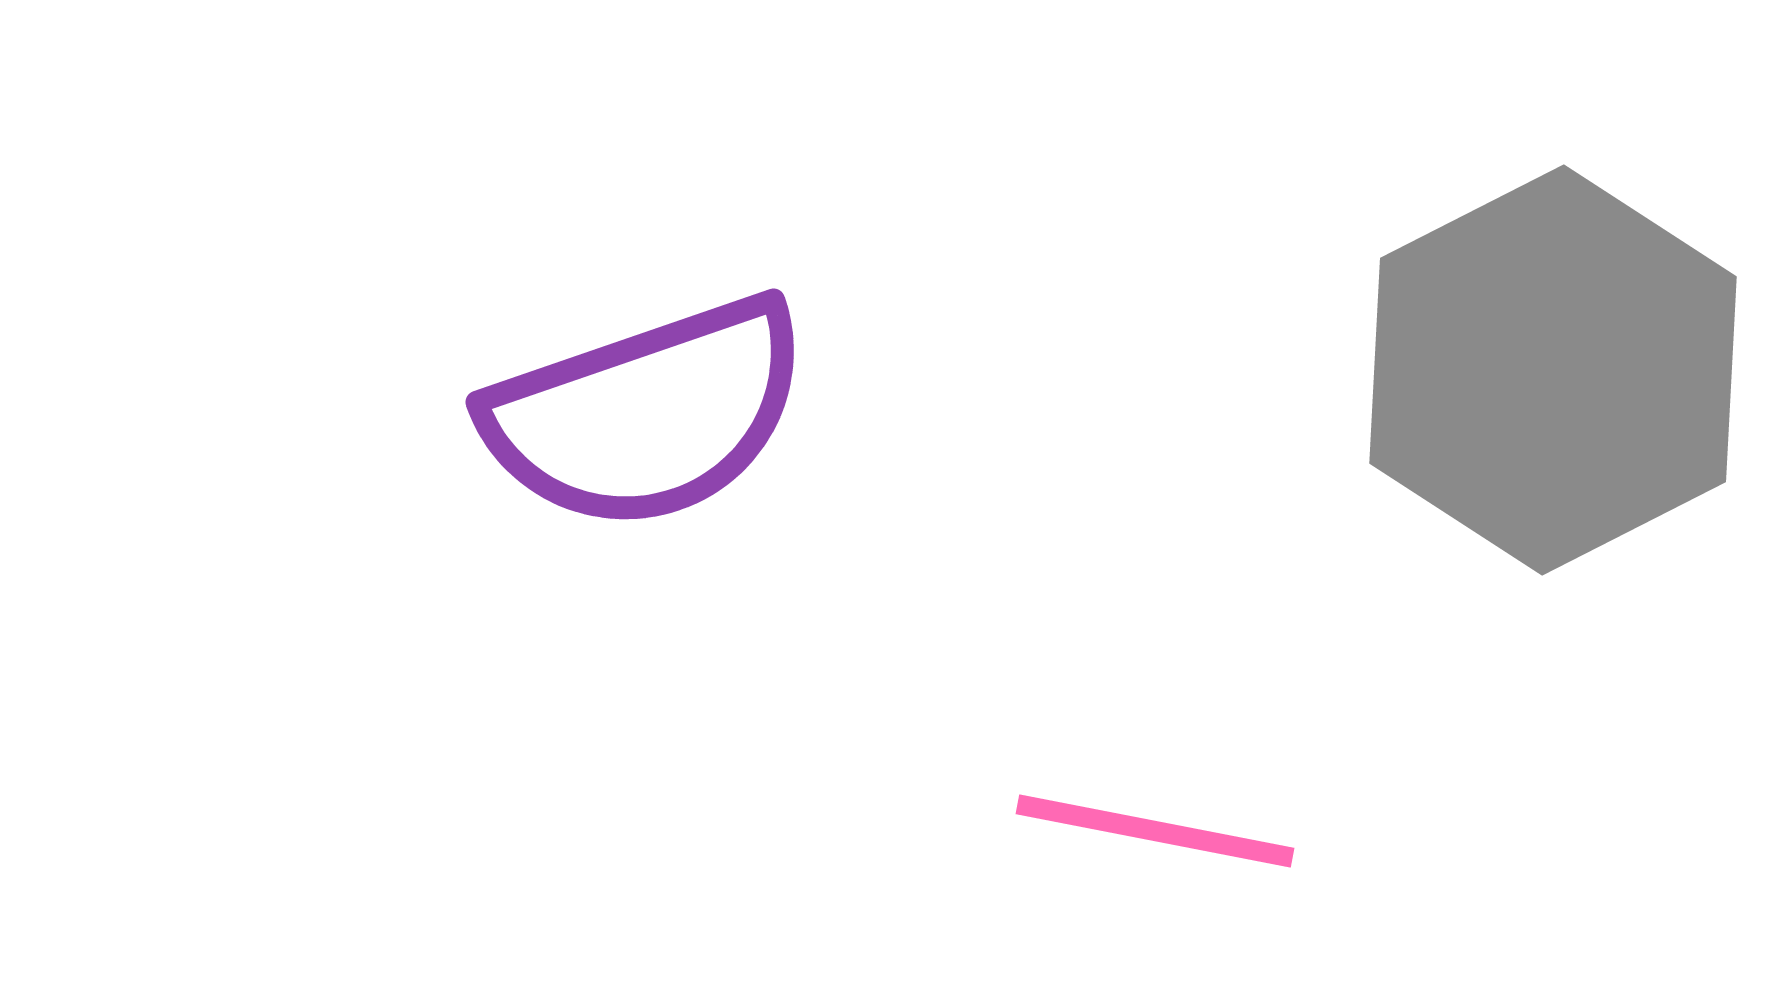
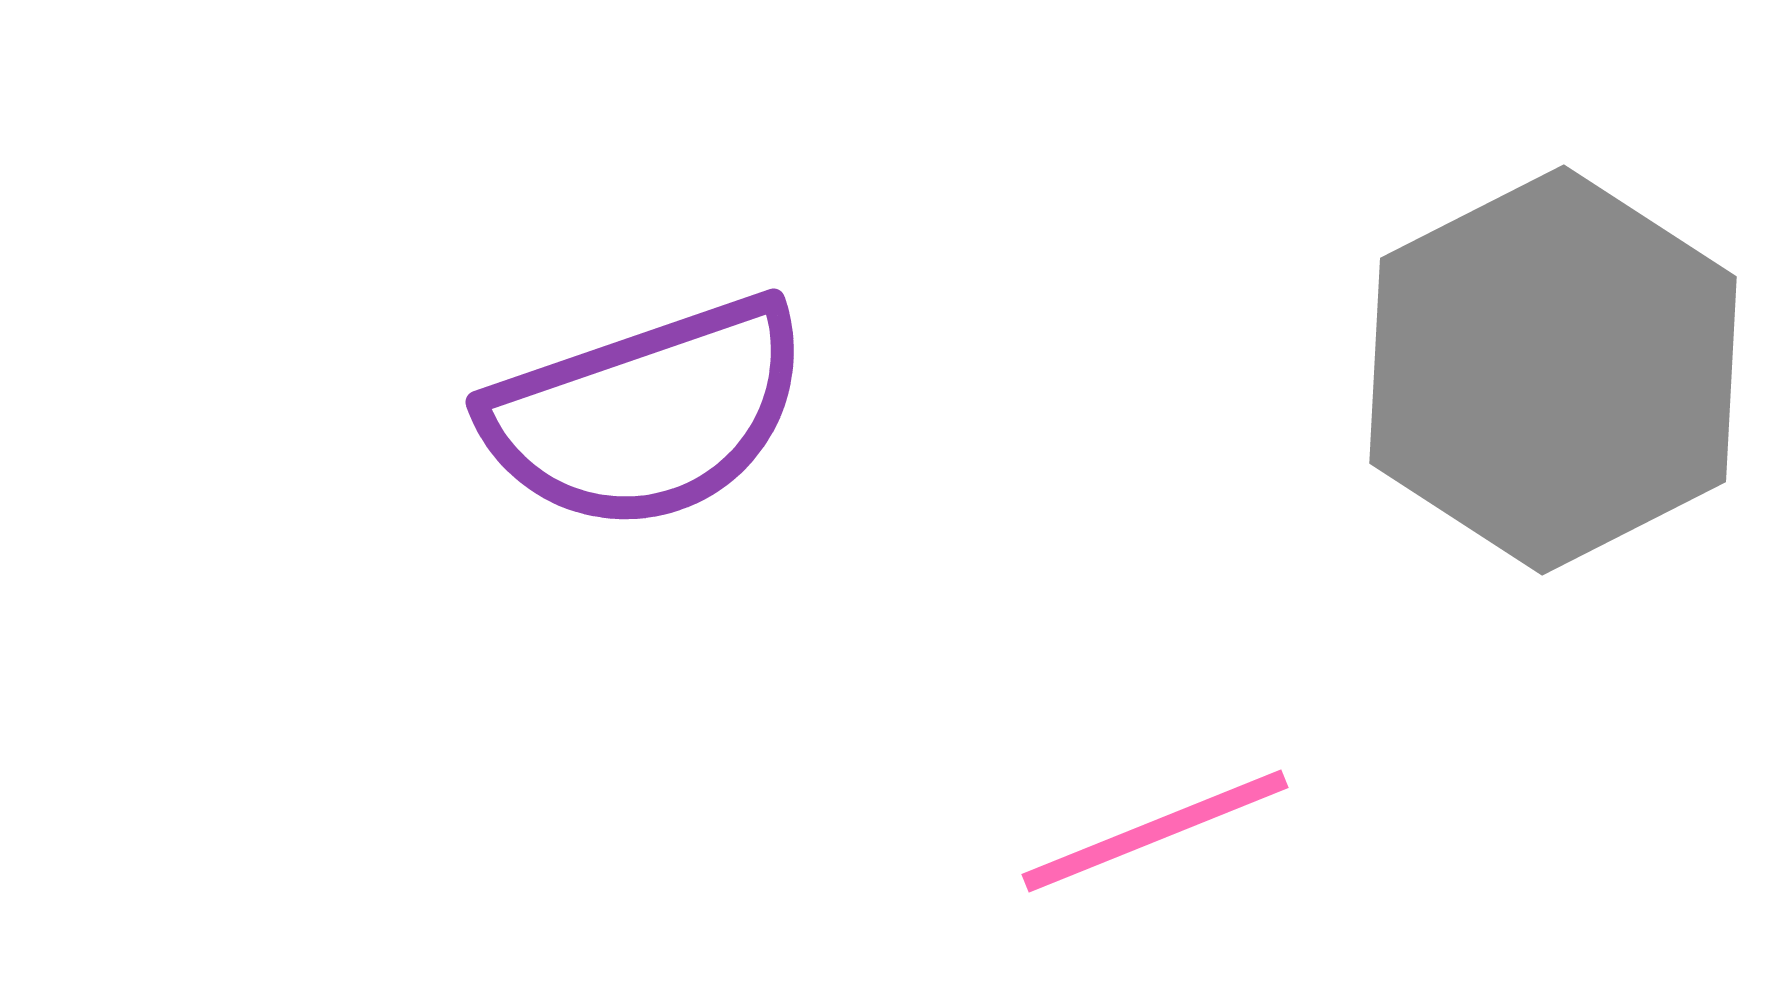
pink line: rotated 33 degrees counterclockwise
